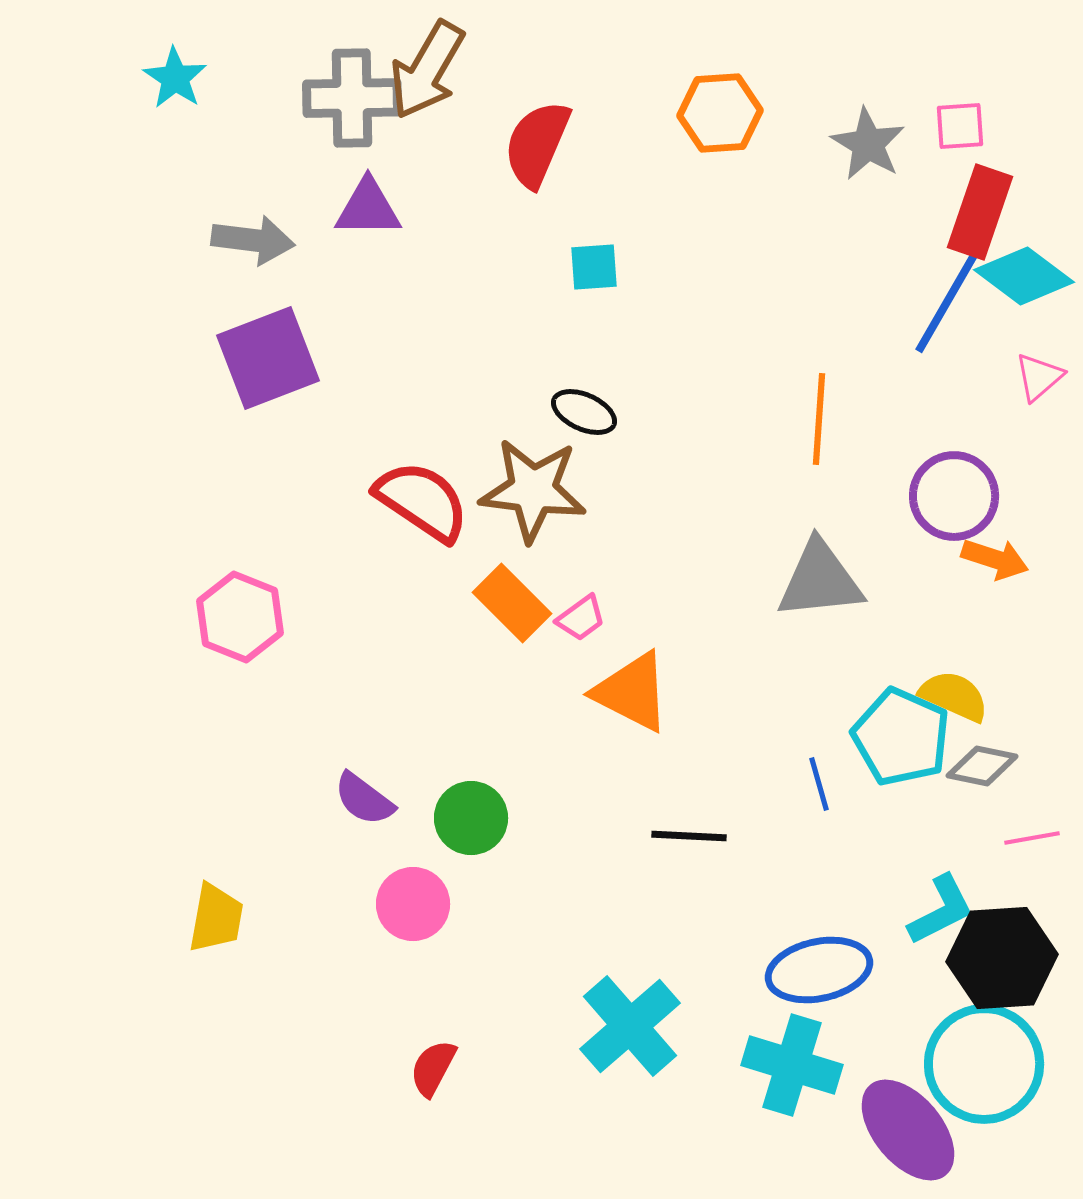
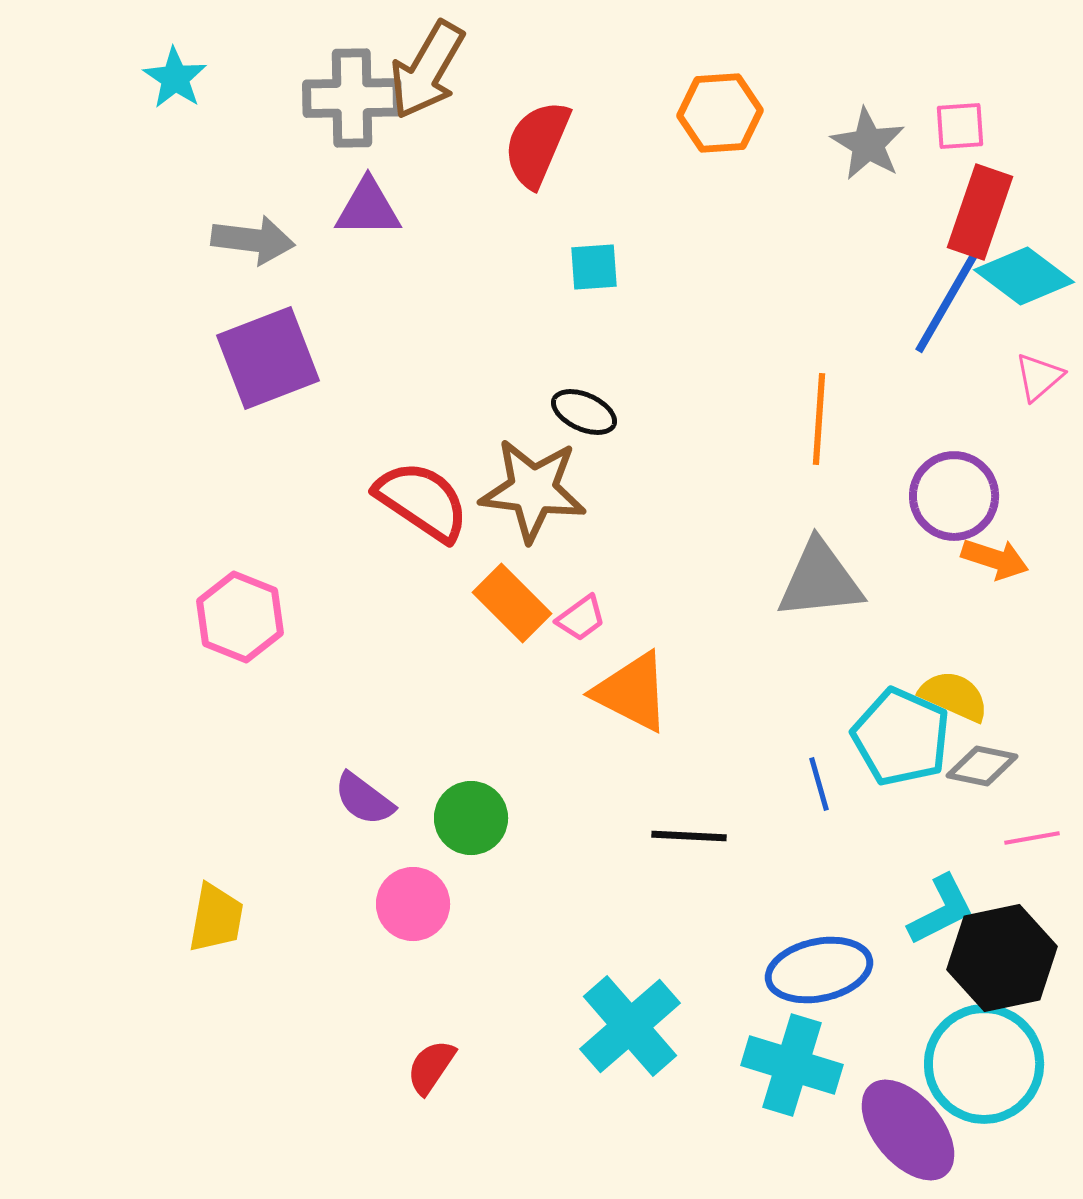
black hexagon at (1002, 958): rotated 8 degrees counterclockwise
red semicircle at (433, 1068): moved 2 px left, 1 px up; rotated 6 degrees clockwise
